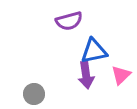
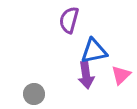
purple semicircle: moved 1 px up; rotated 120 degrees clockwise
